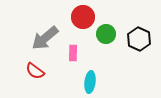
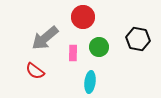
green circle: moved 7 px left, 13 px down
black hexagon: moved 1 px left; rotated 15 degrees counterclockwise
